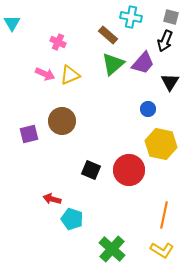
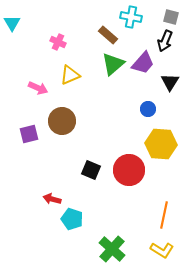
pink arrow: moved 7 px left, 14 px down
yellow hexagon: rotated 8 degrees counterclockwise
